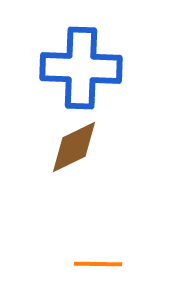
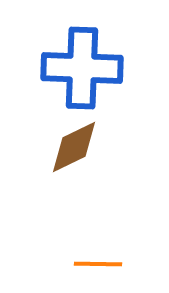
blue cross: moved 1 px right
